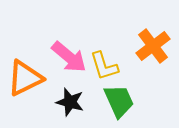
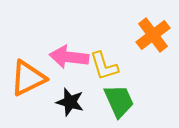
orange cross: moved 11 px up
pink arrow: rotated 147 degrees clockwise
orange triangle: moved 3 px right
